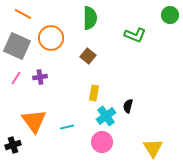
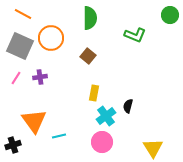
gray square: moved 3 px right
cyan line: moved 8 px left, 9 px down
